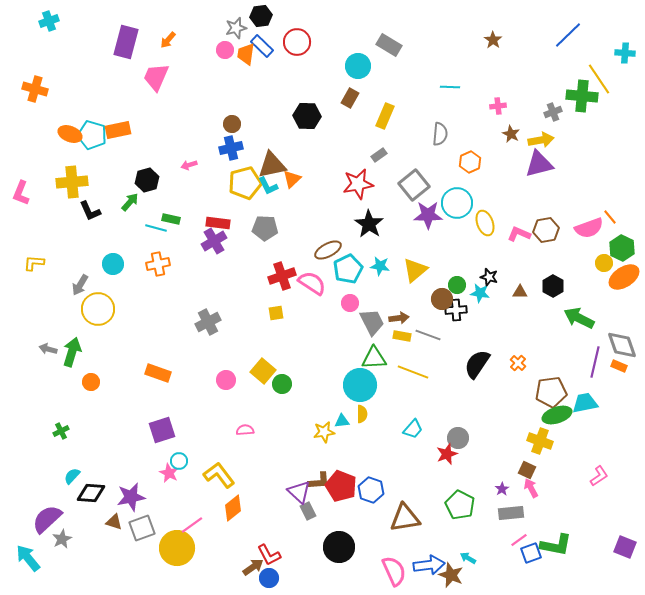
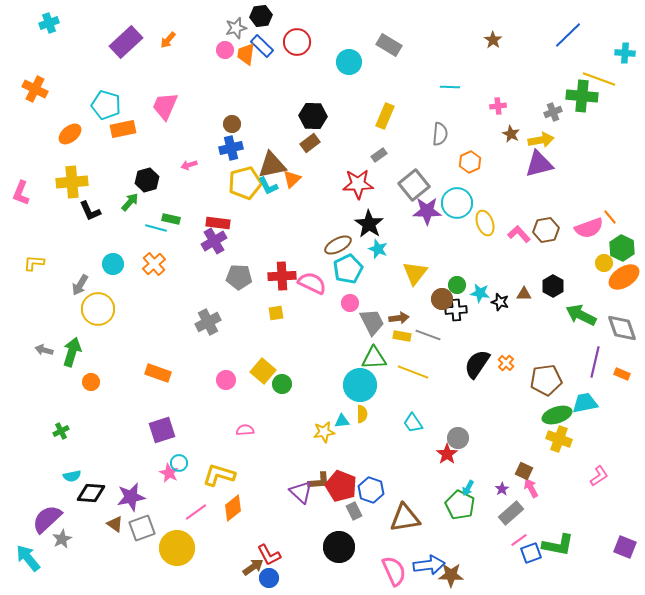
cyan cross at (49, 21): moved 2 px down
purple rectangle at (126, 42): rotated 32 degrees clockwise
cyan circle at (358, 66): moved 9 px left, 4 px up
pink trapezoid at (156, 77): moved 9 px right, 29 px down
yellow line at (599, 79): rotated 36 degrees counterclockwise
orange cross at (35, 89): rotated 10 degrees clockwise
brown rectangle at (350, 98): moved 40 px left, 45 px down; rotated 24 degrees clockwise
black hexagon at (307, 116): moved 6 px right
orange rectangle at (118, 130): moved 5 px right, 1 px up
orange ellipse at (70, 134): rotated 60 degrees counterclockwise
cyan pentagon at (92, 135): moved 14 px right, 30 px up
red star at (358, 184): rotated 8 degrees clockwise
purple star at (428, 215): moved 1 px left, 4 px up
gray pentagon at (265, 228): moved 26 px left, 49 px down
pink L-shape at (519, 234): rotated 25 degrees clockwise
brown ellipse at (328, 250): moved 10 px right, 5 px up
orange cross at (158, 264): moved 4 px left; rotated 30 degrees counterclockwise
cyan star at (380, 266): moved 2 px left, 17 px up; rotated 12 degrees clockwise
yellow triangle at (415, 270): moved 3 px down; rotated 12 degrees counterclockwise
red cross at (282, 276): rotated 16 degrees clockwise
black star at (489, 277): moved 11 px right, 25 px down
pink semicircle at (312, 283): rotated 8 degrees counterclockwise
brown triangle at (520, 292): moved 4 px right, 2 px down
green arrow at (579, 318): moved 2 px right, 3 px up
gray diamond at (622, 345): moved 17 px up
gray arrow at (48, 349): moved 4 px left, 1 px down
orange cross at (518, 363): moved 12 px left
orange rectangle at (619, 366): moved 3 px right, 8 px down
brown pentagon at (551, 392): moved 5 px left, 12 px up
cyan trapezoid at (413, 429): moved 6 px up; rotated 105 degrees clockwise
yellow cross at (540, 441): moved 19 px right, 2 px up
red star at (447, 454): rotated 15 degrees counterclockwise
cyan circle at (179, 461): moved 2 px down
brown square at (527, 470): moved 3 px left, 1 px down
yellow L-shape at (219, 475): rotated 36 degrees counterclockwise
cyan semicircle at (72, 476): rotated 144 degrees counterclockwise
purple triangle at (299, 492): moved 2 px right
gray rectangle at (308, 511): moved 46 px right
gray rectangle at (511, 513): rotated 35 degrees counterclockwise
brown triangle at (114, 522): moved 1 px right, 2 px down; rotated 18 degrees clockwise
pink line at (192, 525): moved 4 px right, 13 px up
green L-shape at (556, 545): moved 2 px right
cyan arrow at (468, 558): moved 70 px up; rotated 91 degrees counterclockwise
brown star at (451, 575): rotated 20 degrees counterclockwise
